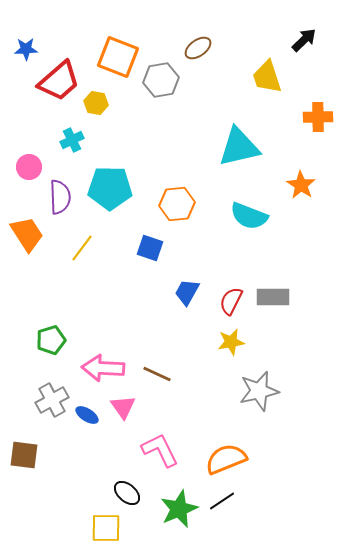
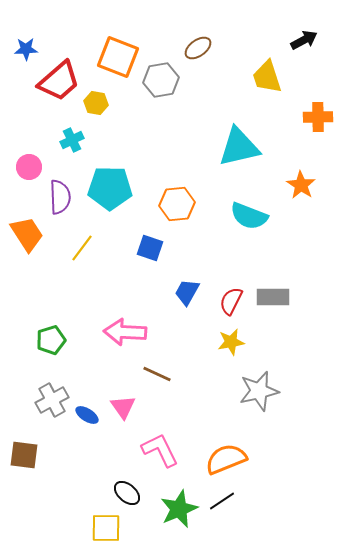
black arrow: rotated 16 degrees clockwise
pink arrow: moved 22 px right, 36 px up
